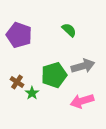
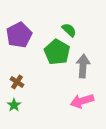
purple pentagon: rotated 25 degrees clockwise
gray arrow: rotated 70 degrees counterclockwise
green pentagon: moved 3 px right, 23 px up; rotated 25 degrees counterclockwise
green star: moved 18 px left, 12 px down
